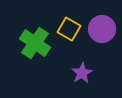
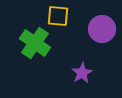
yellow square: moved 11 px left, 13 px up; rotated 25 degrees counterclockwise
